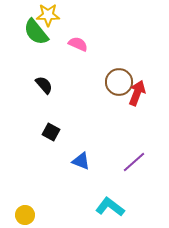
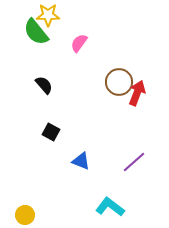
pink semicircle: moved 1 px right, 1 px up; rotated 78 degrees counterclockwise
